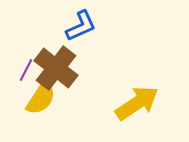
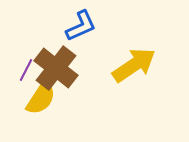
yellow arrow: moved 3 px left, 38 px up
